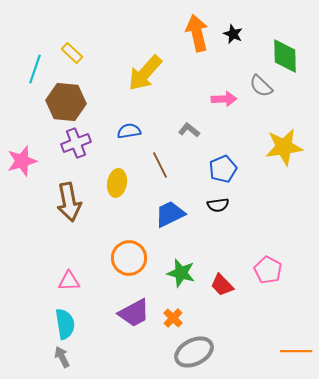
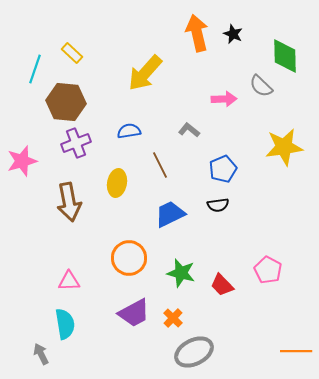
gray arrow: moved 21 px left, 3 px up
